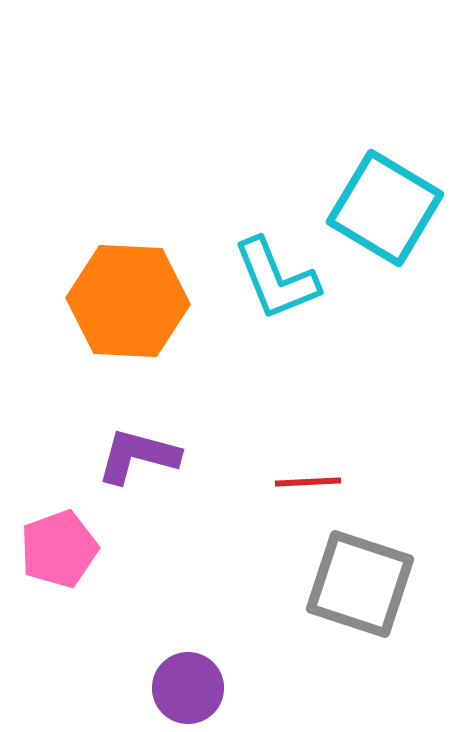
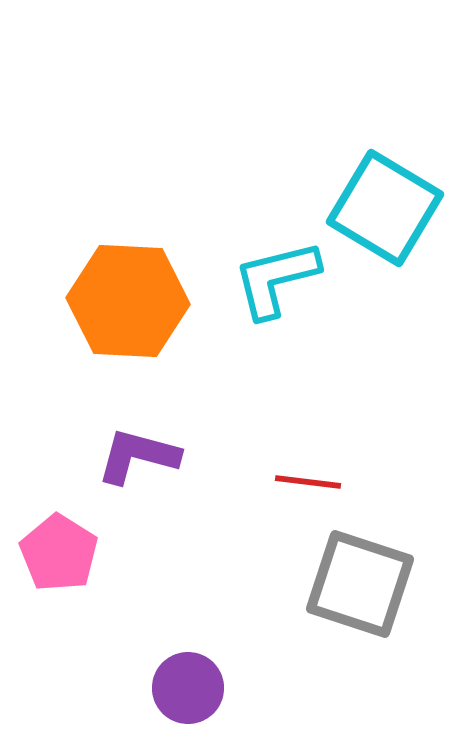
cyan L-shape: rotated 98 degrees clockwise
red line: rotated 10 degrees clockwise
pink pentagon: moved 4 px down; rotated 20 degrees counterclockwise
